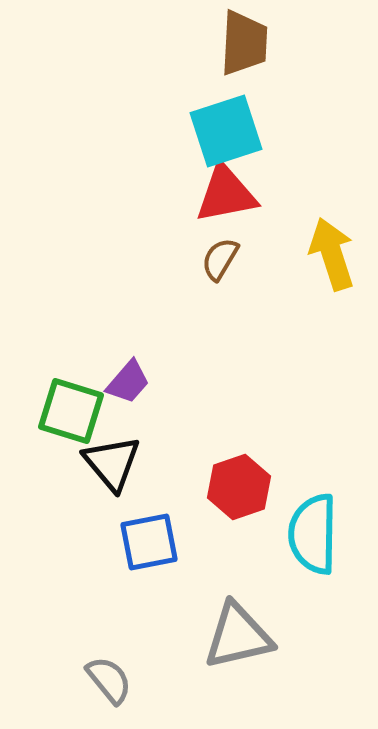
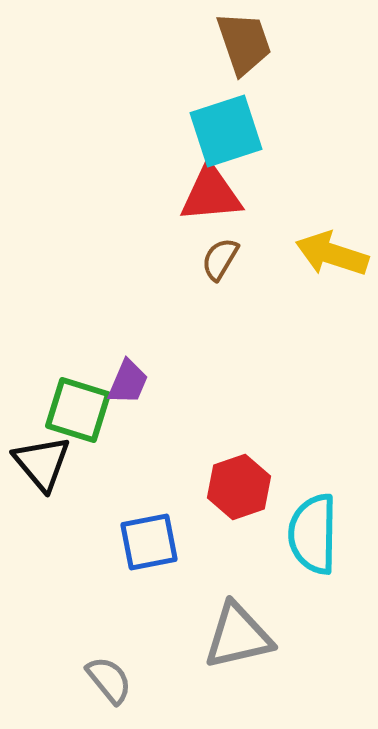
brown trapezoid: rotated 22 degrees counterclockwise
red triangle: moved 15 px left; rotated 6 degrees clockwise
yellow arrow: rotated 54 degrees counterclockwise
purple trapezoid: rotated 18 degrees counterclockwise
green square: moved 7 px right, 1 px up
black triangle: moved 70 px left
